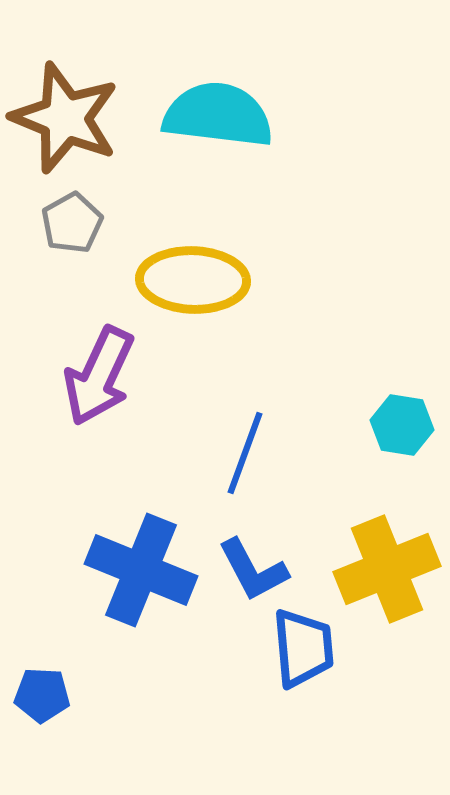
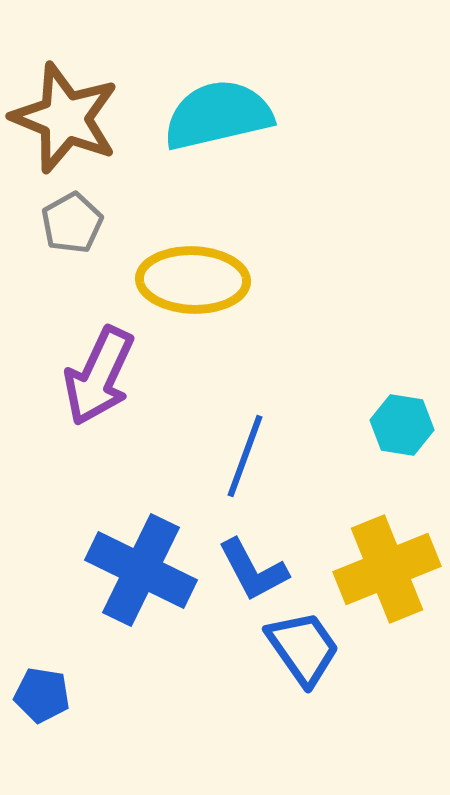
cyan semicircle: rotated 20 degrees counterclockwise
blue line: moved 3 px down
blue cross: rotated 4 degrees clockwise
blue trapezoid: rotated 30 degrees counterclockwise
blue pentagon: rotated 6 degrees clockwise
